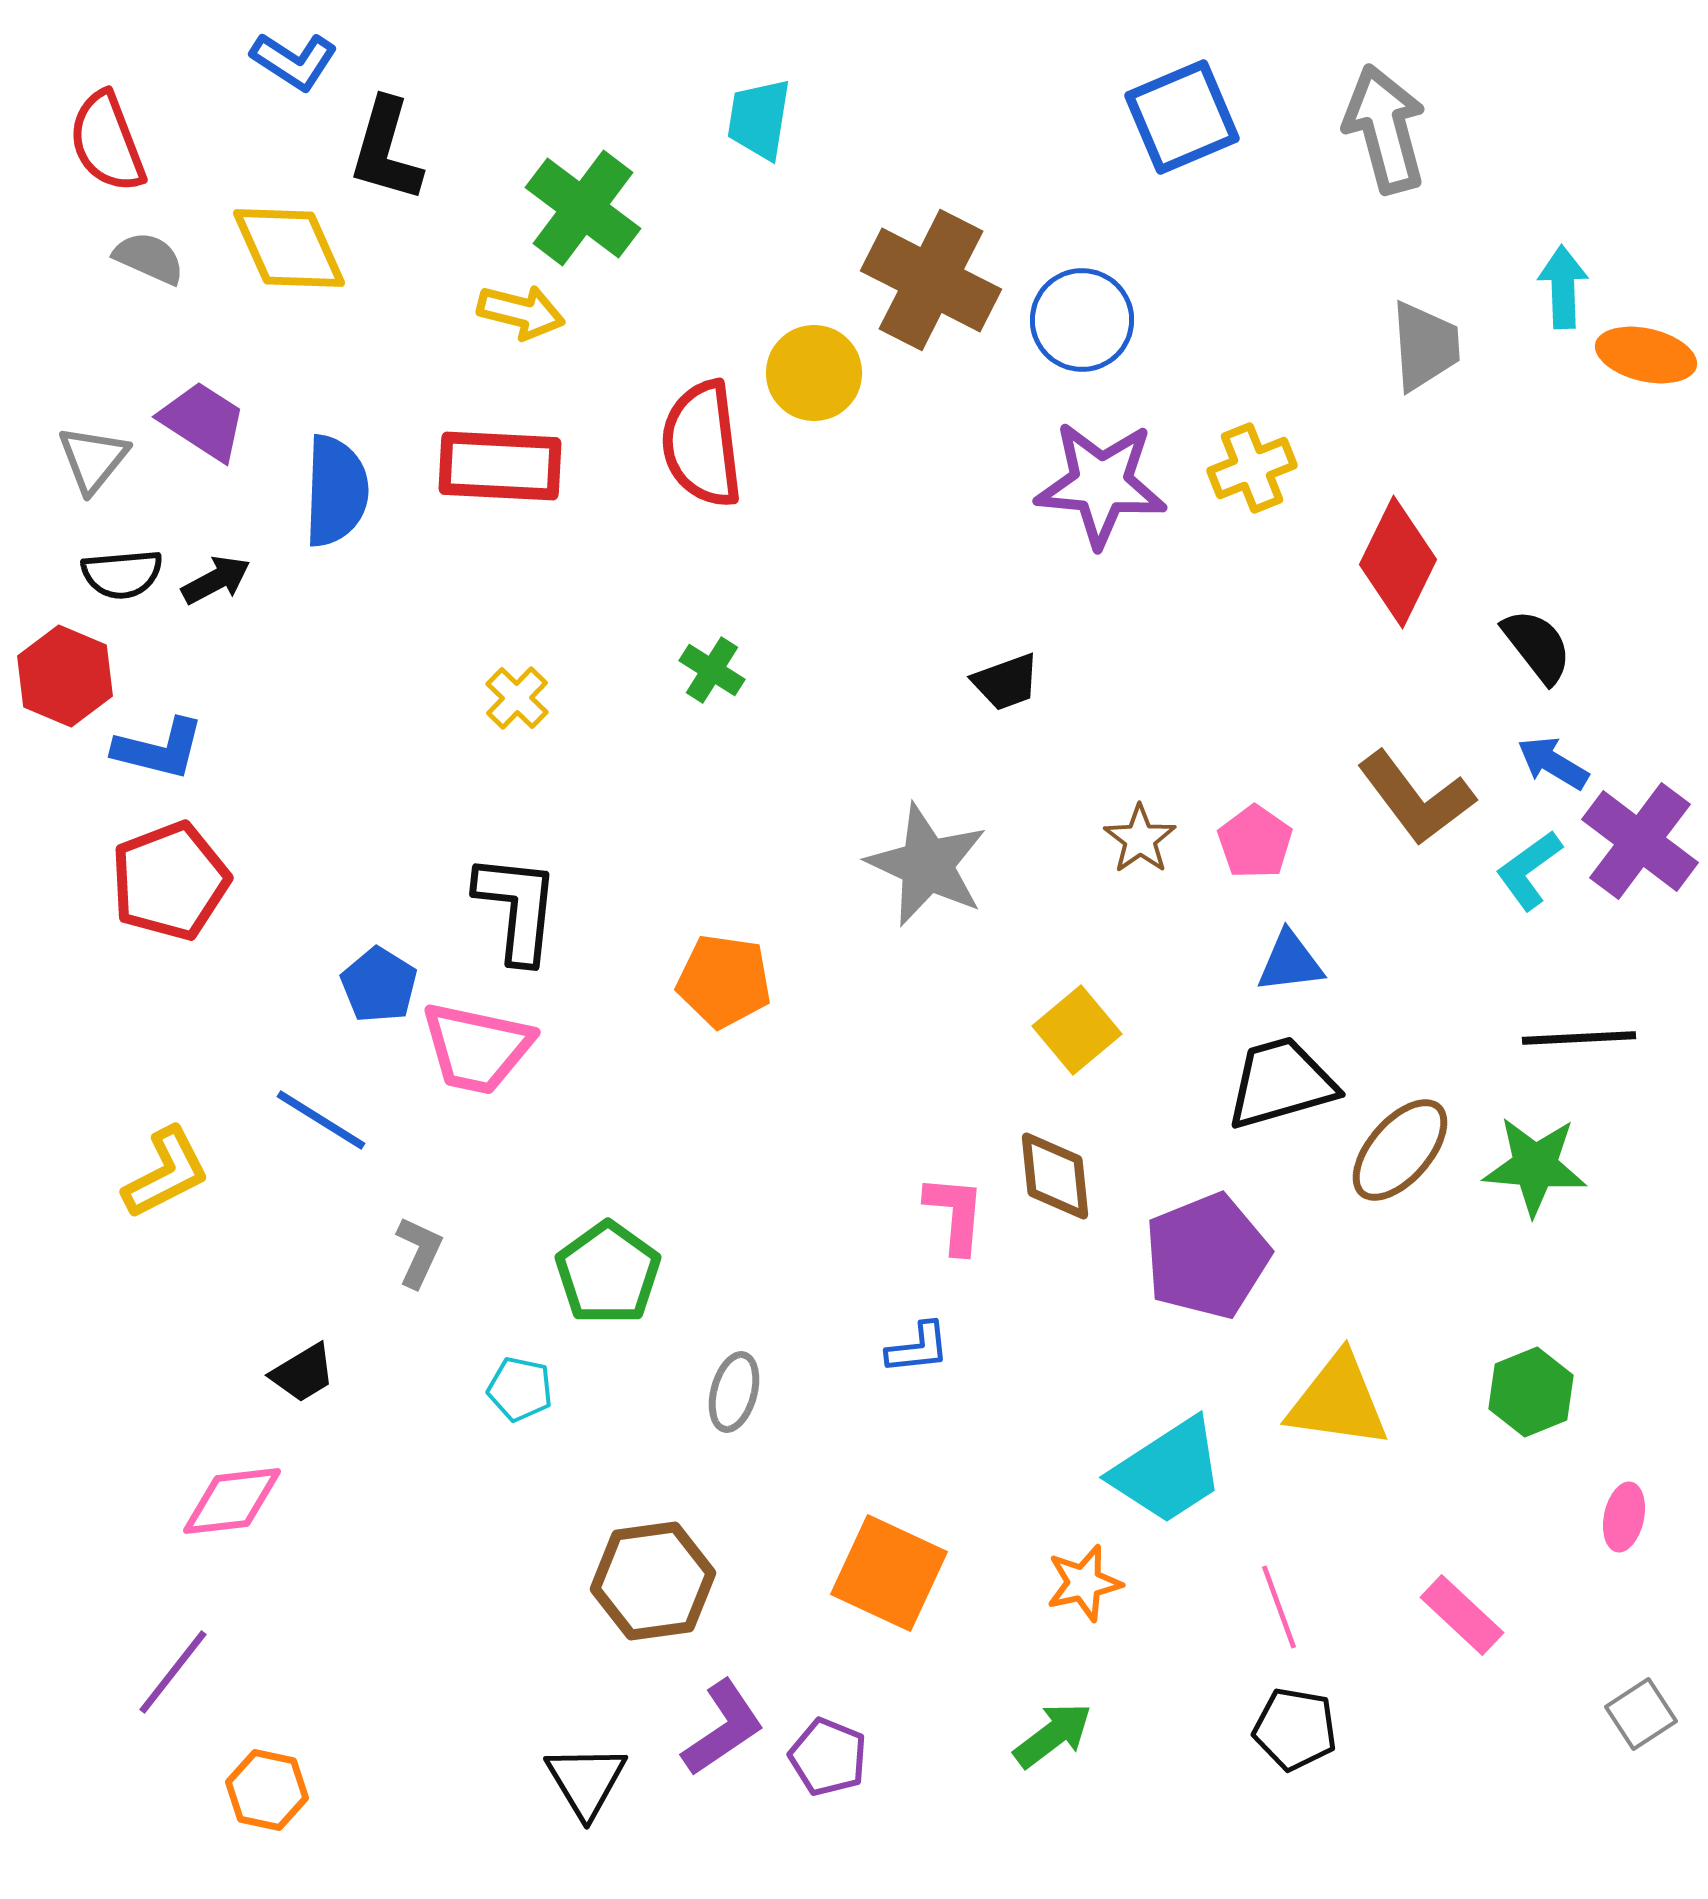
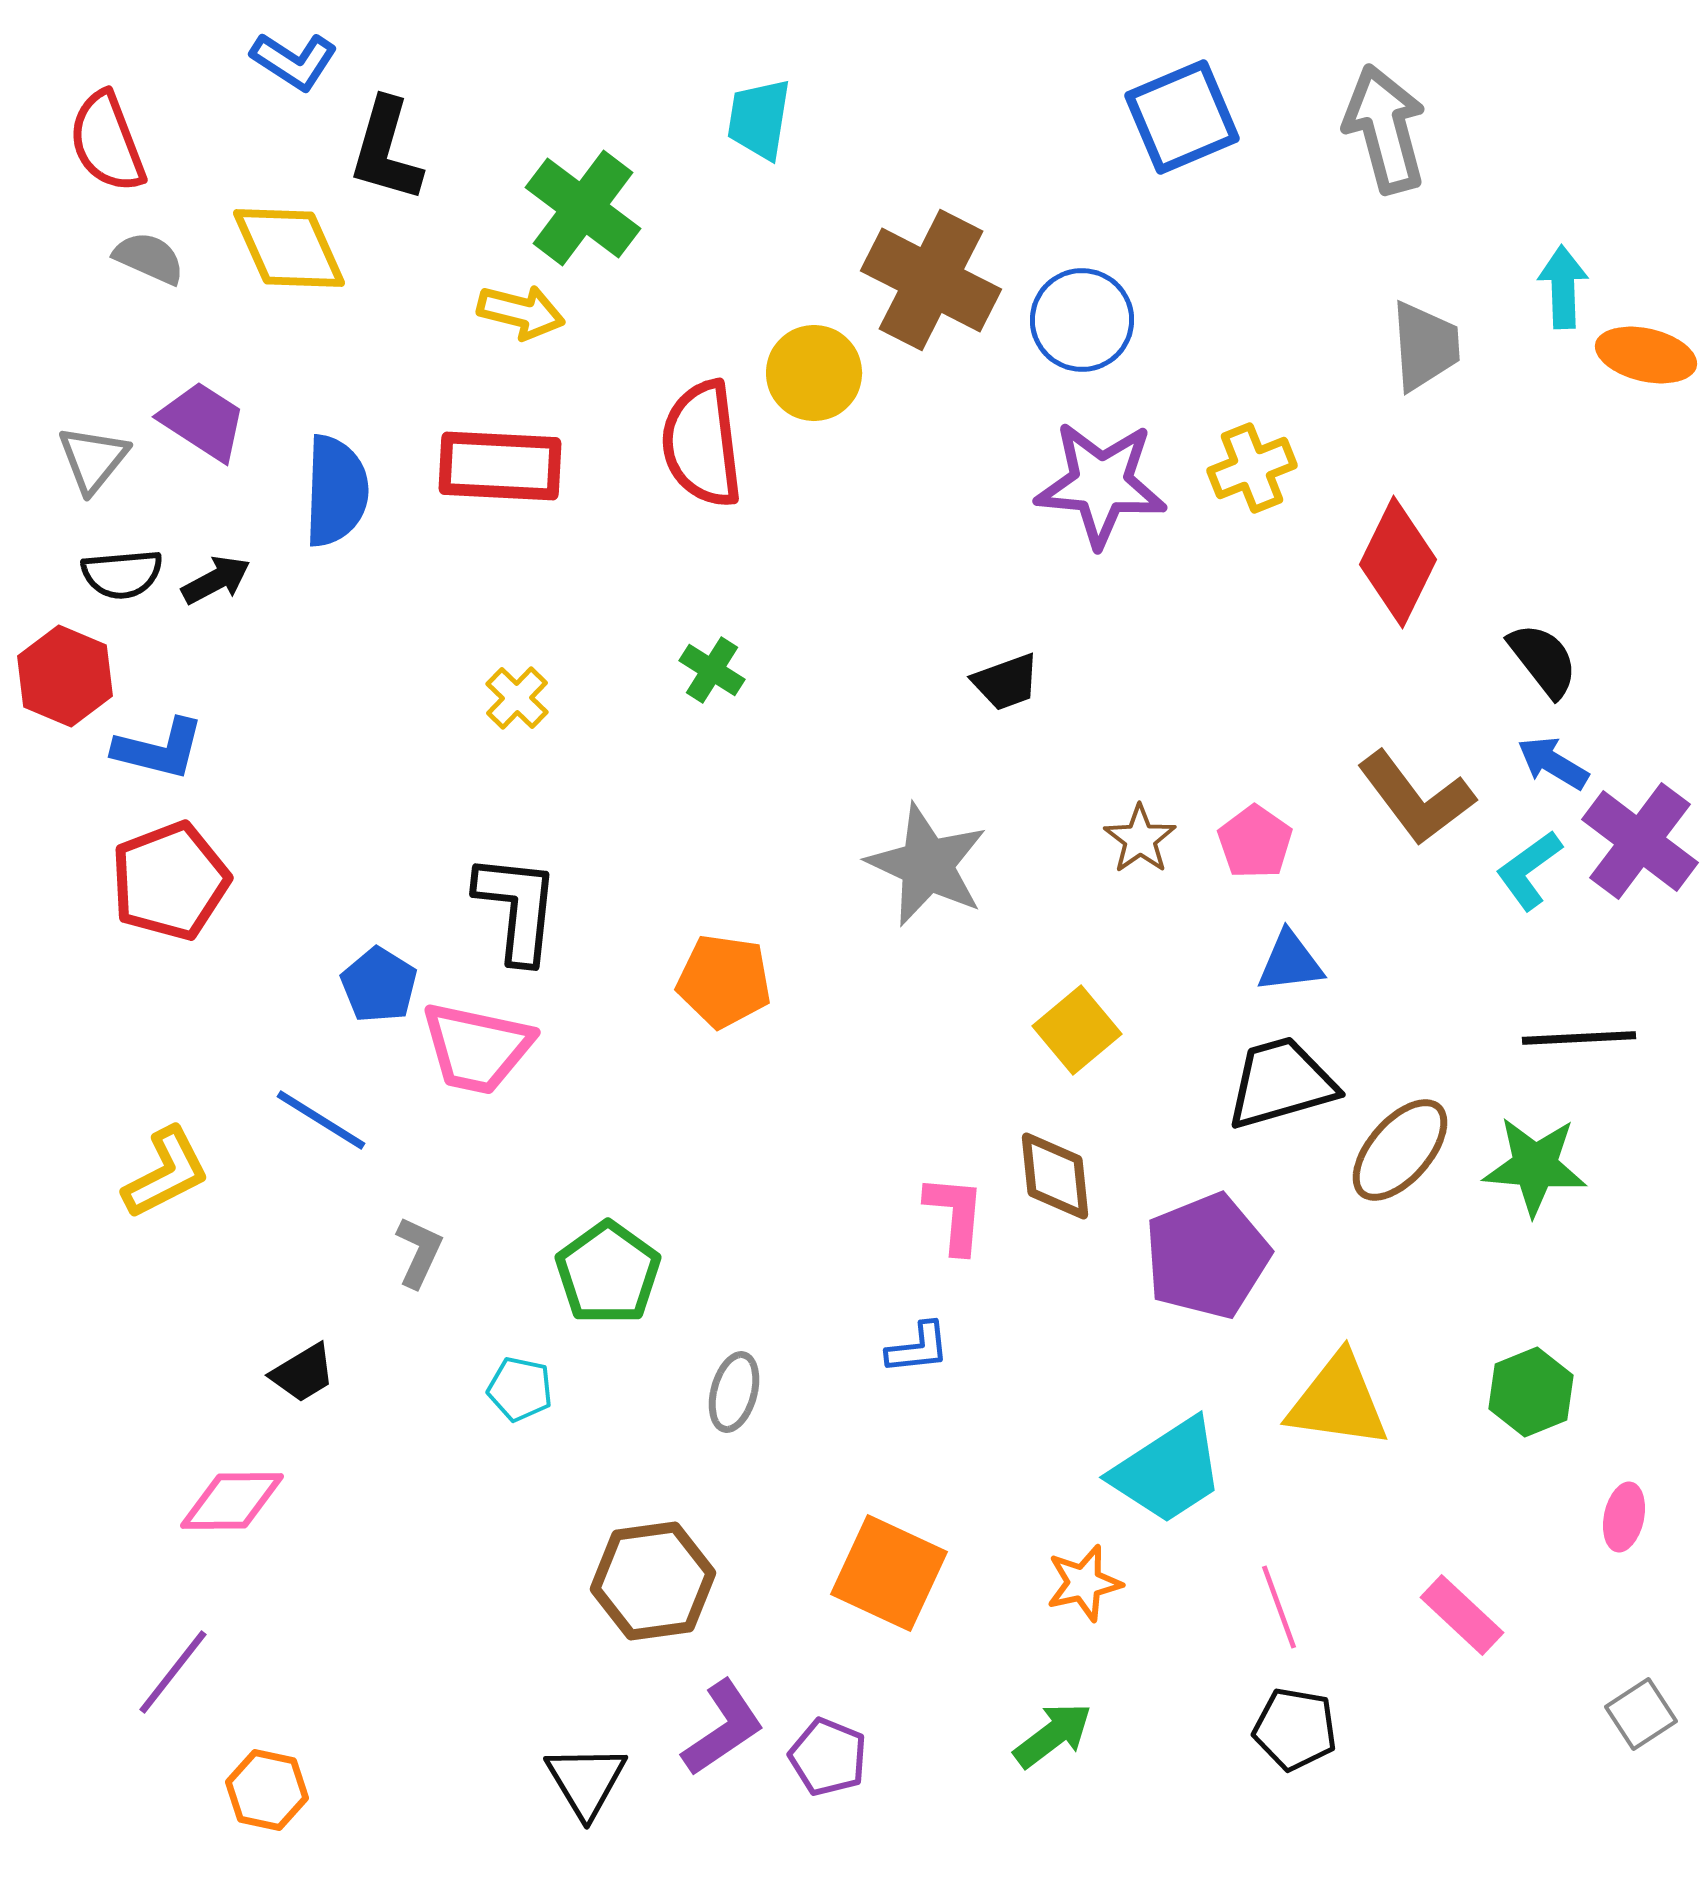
black semicircle at (1537, 646): moved 6 px right, 14 px down
pink diamond at (232, 1501): rotated 6 degrees clockwise
